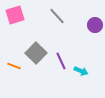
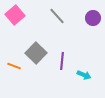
pink square: rotated 24 degrees counterclockwise
purple circle: moved 2 px left, 7 px up
purple line: moved 1 px right; rotated 30 degrees clockwise
cyan arrow: moved 3 px right, 4 px down
